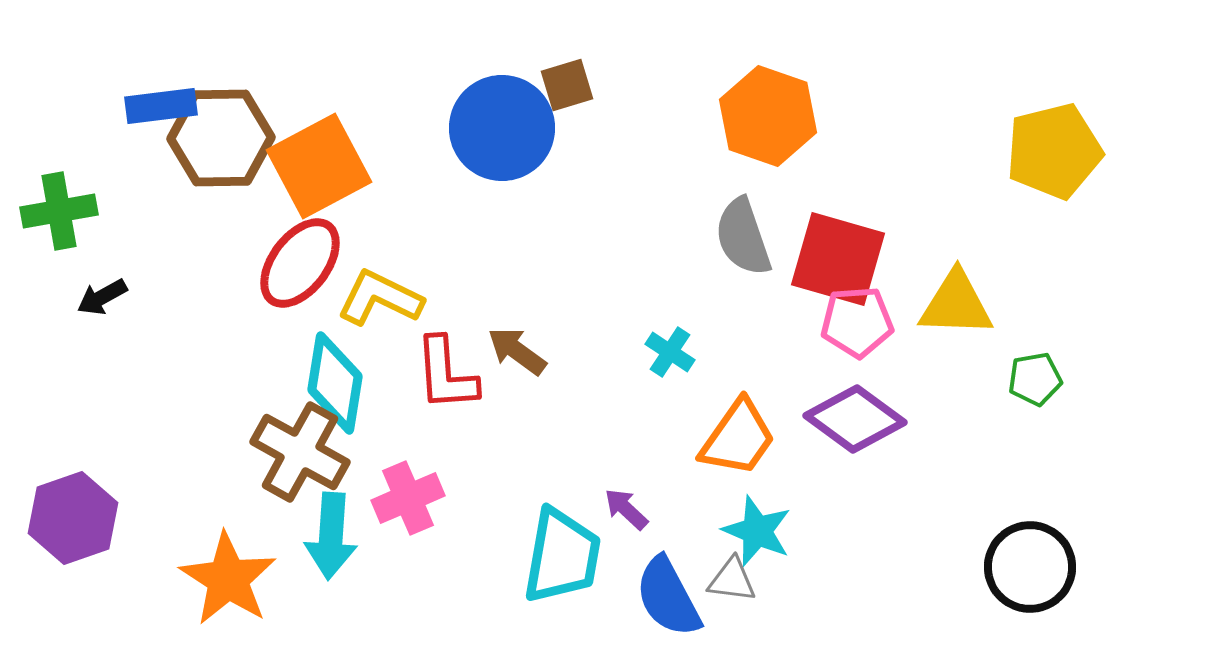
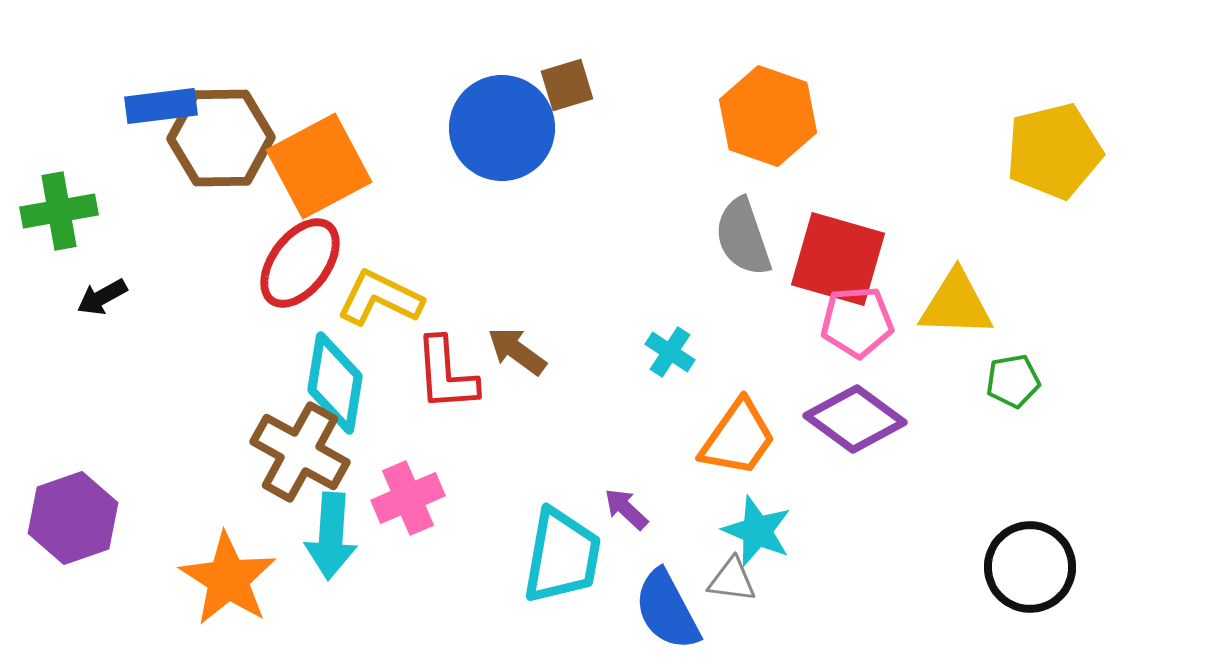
green pentagon: moved 22 px left, 2 px down
blue semicircle: moved 1 px left, 13 px down
